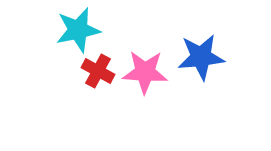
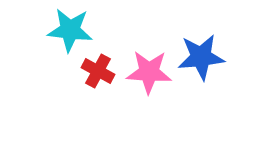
cyan star: moved 8 px left; rotated 18 degrees clockwise
pink star: moved 4 px right
